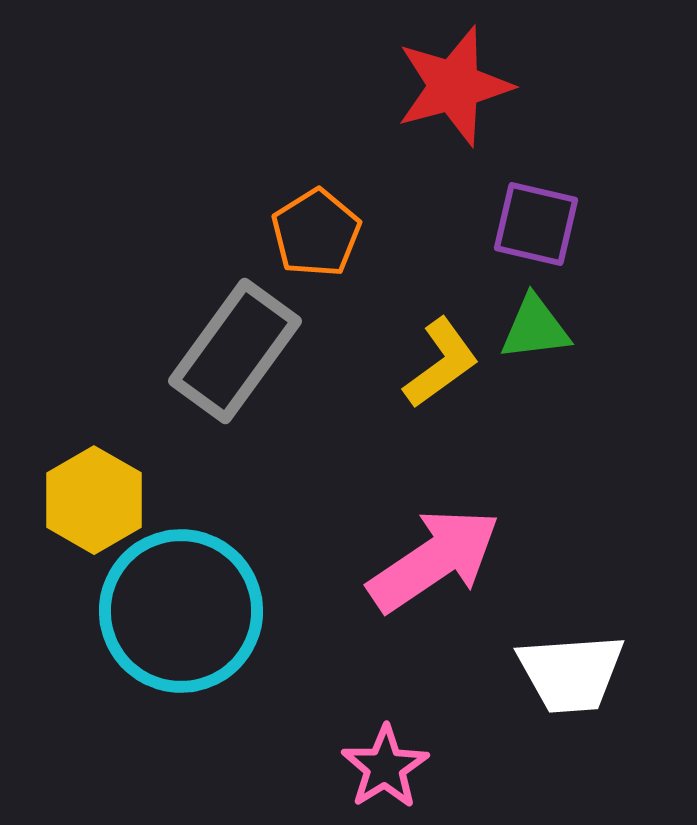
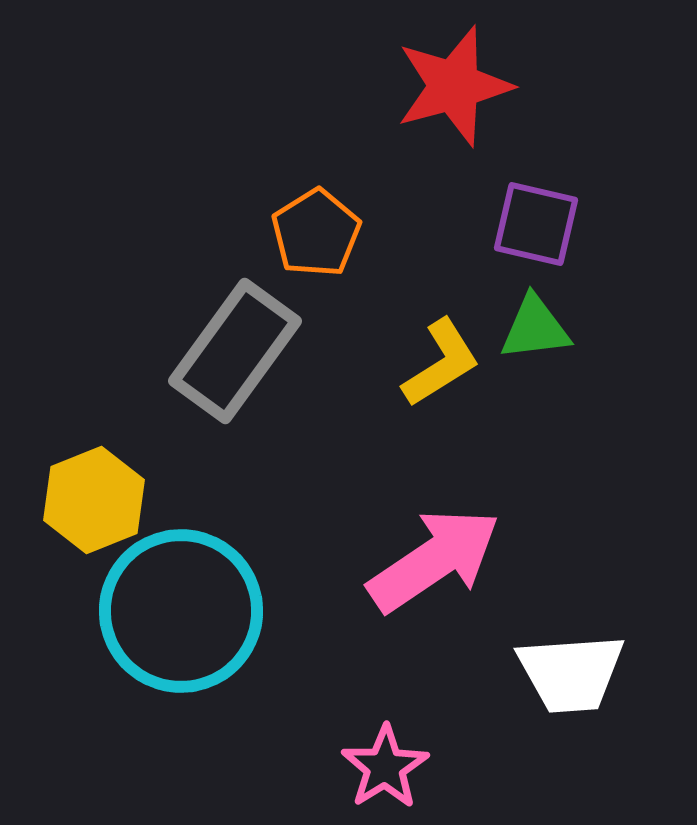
yellow L-shape: rotated 4 degrees clockwise
yellow hexagon: rotated 8 degrees clockwise
